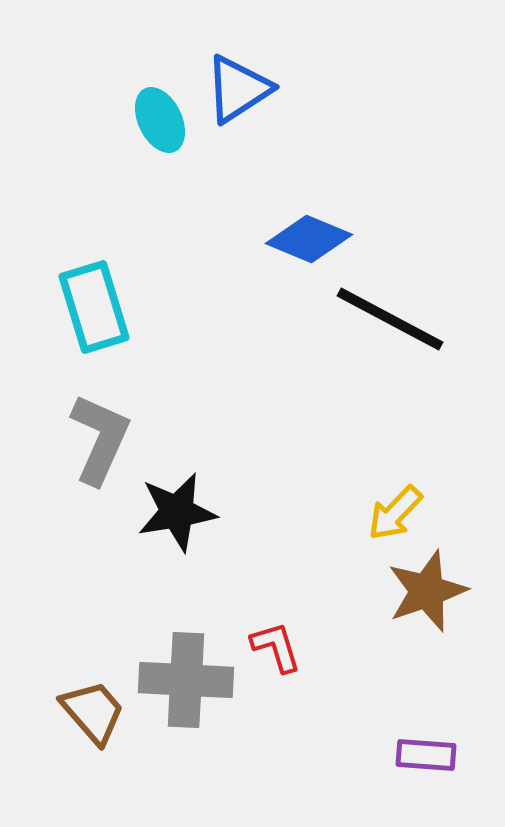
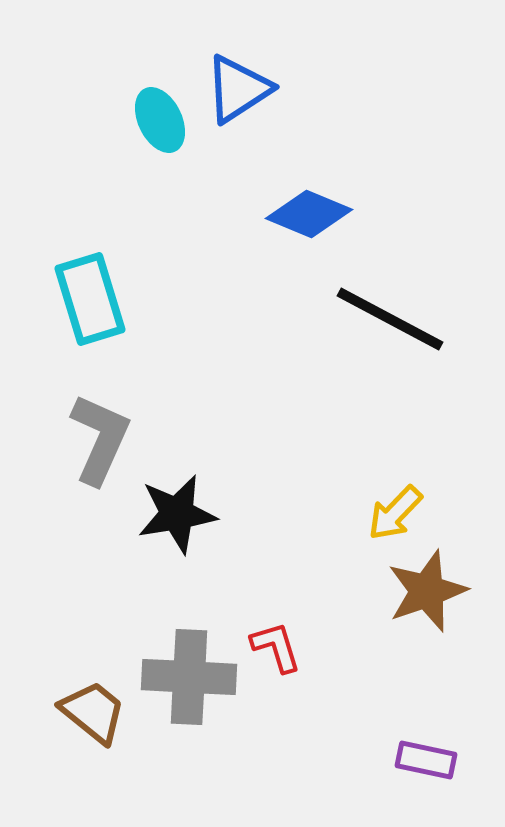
blue diamond: moved 25 px up
cyan rectangle: moved 4 px left, 8 px up
black star: moved 2 px down
gray cross: moved 3 px right, 3 px up
brown trapezoid: rotated 10 degrees counterclockwise
purple rectangle: moved 5 px down; rotated 8 degrees clockwise
